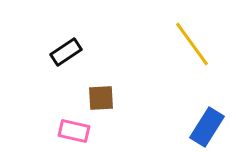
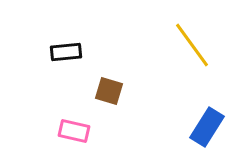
yellow line: moved 1 px down
black rectangle: rotated 28 degrees clockwise
brown square: moved 8 px right, 7 px up; rotated 20 degrees clockwise
